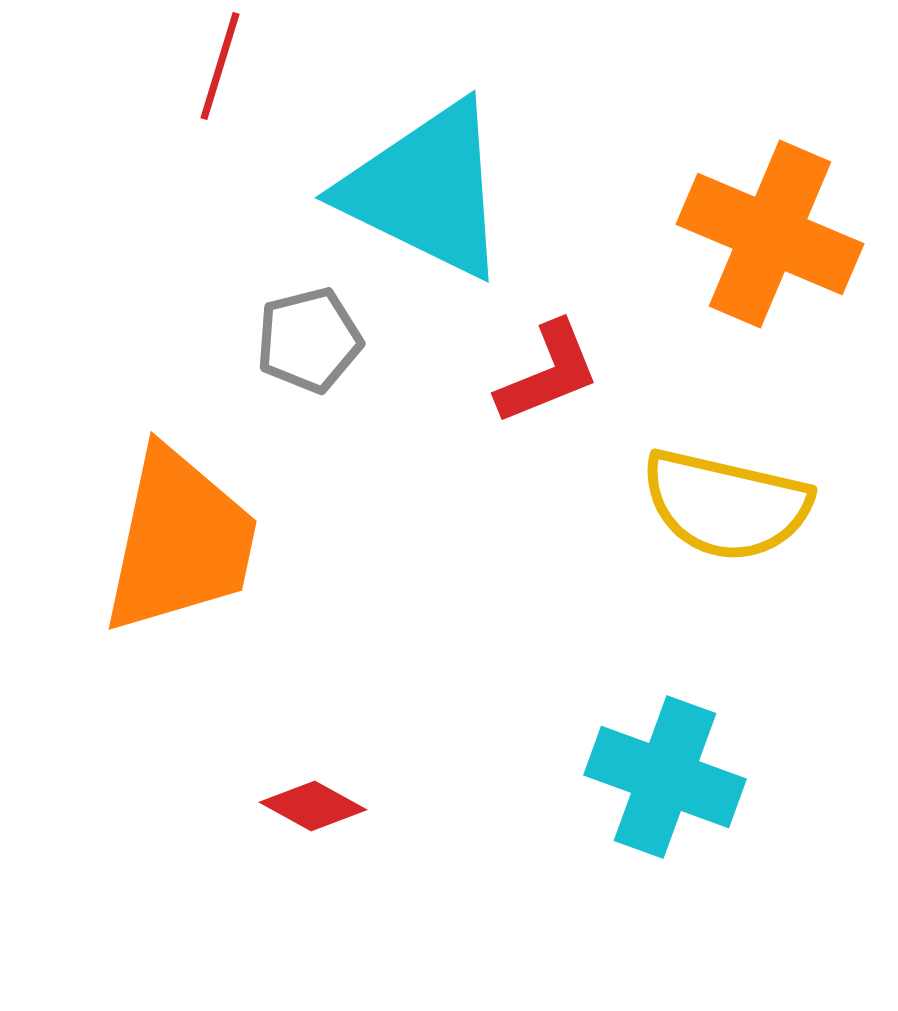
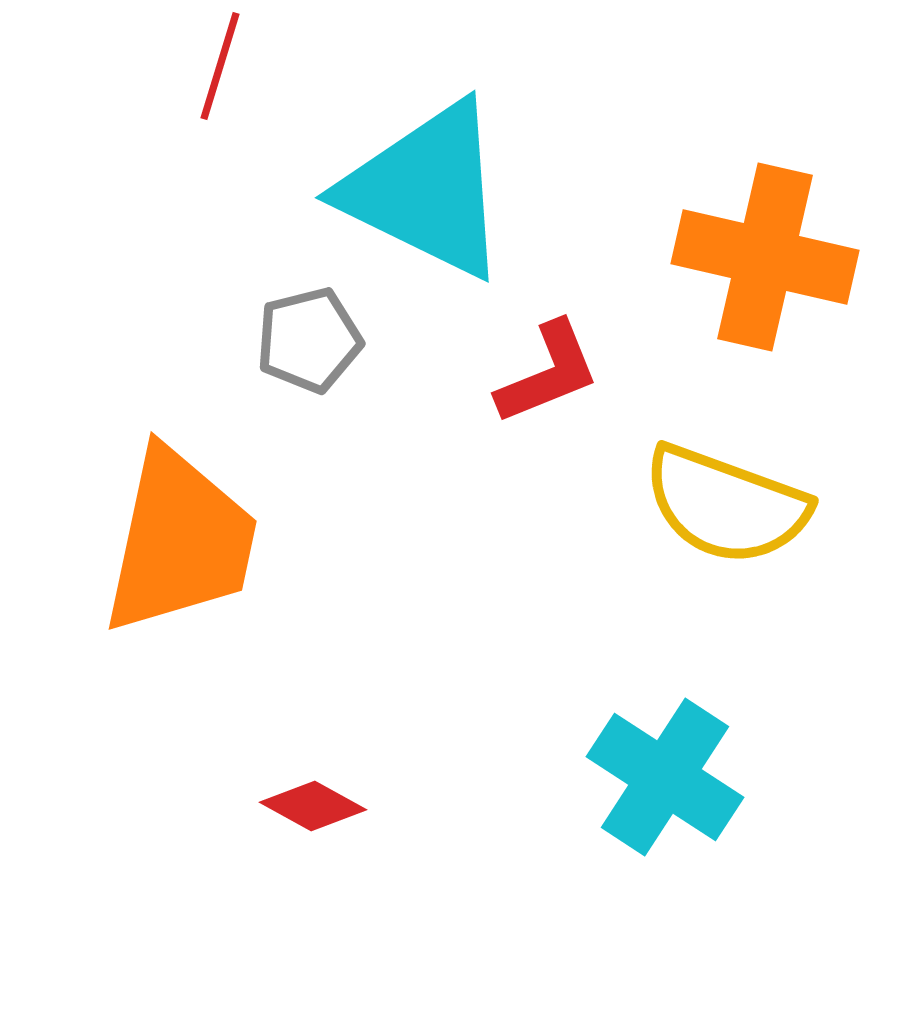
orange cross: moved 5 px left, 23 px down; rotated 10 degrees counterclockwise
yellow semicircle: rotated 7 degrees clockwise
cyan cross: rotated 13 degrees clockwise
